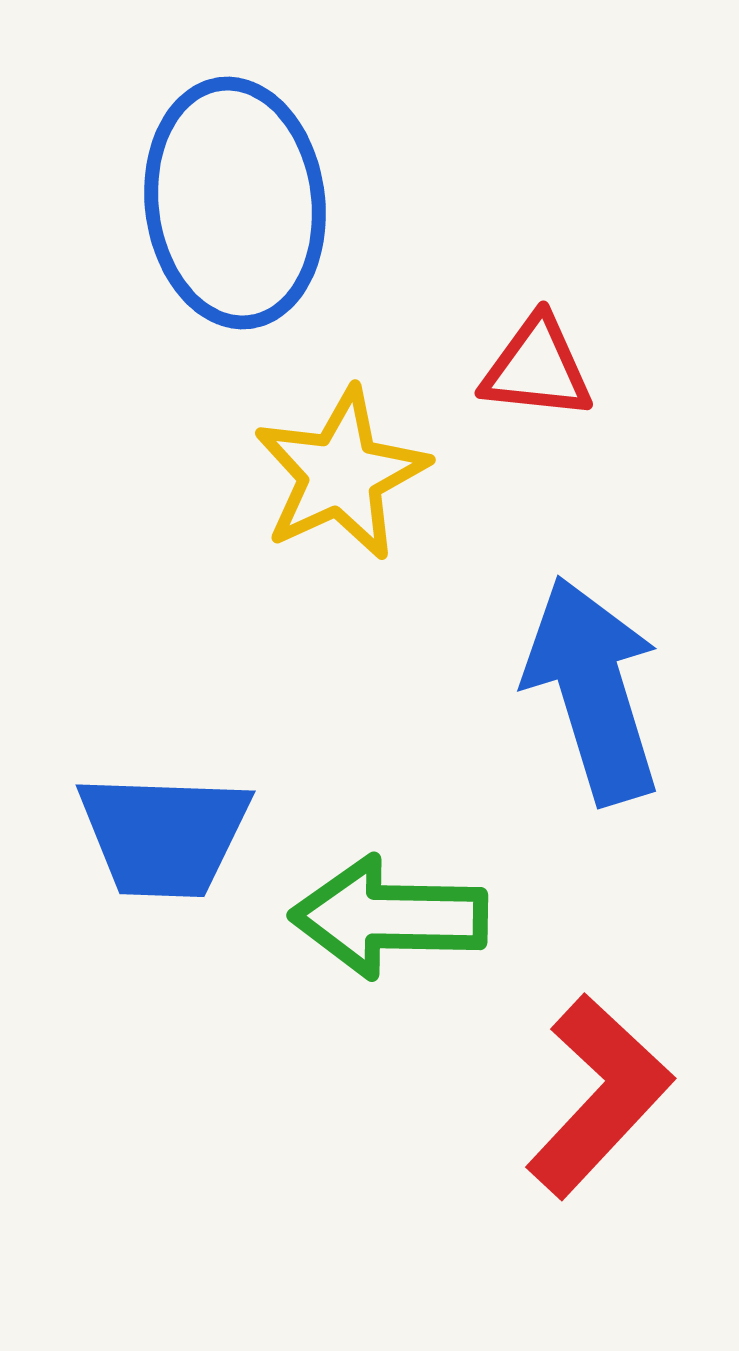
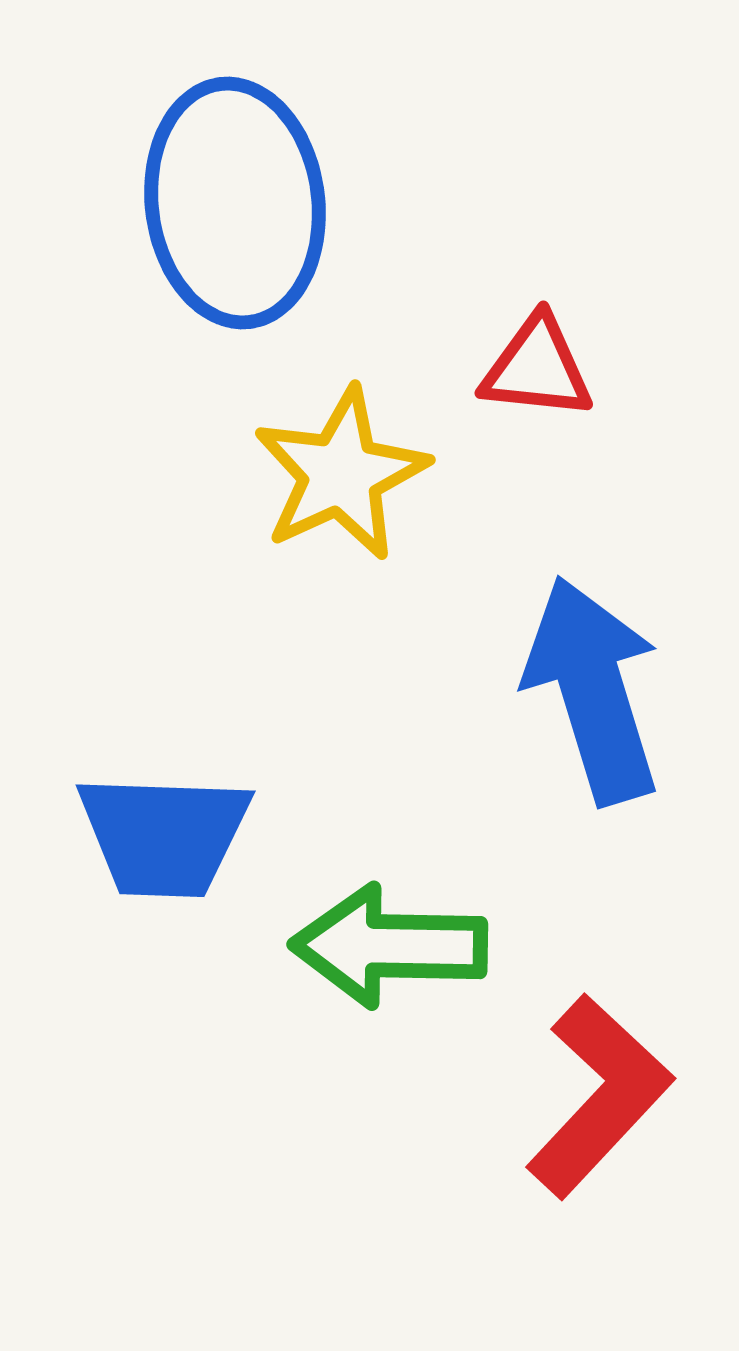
green arrow: moved 29 px down
